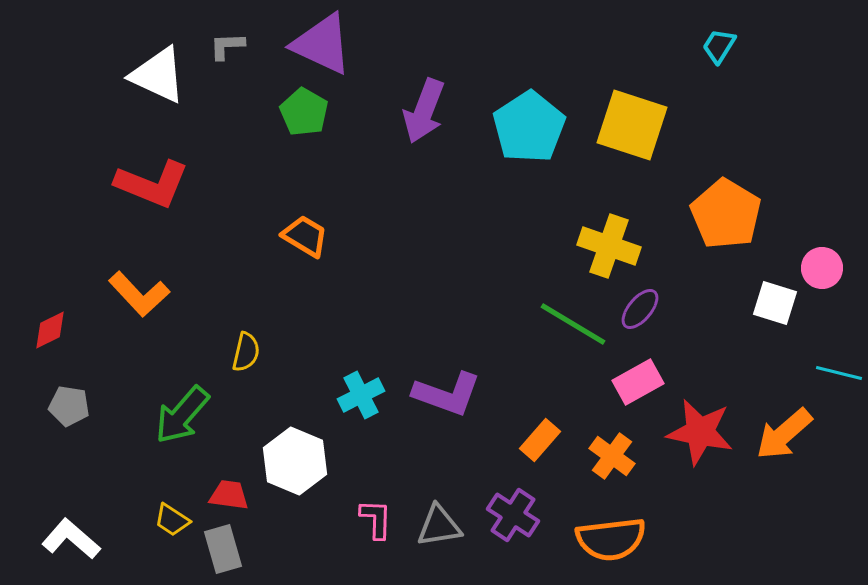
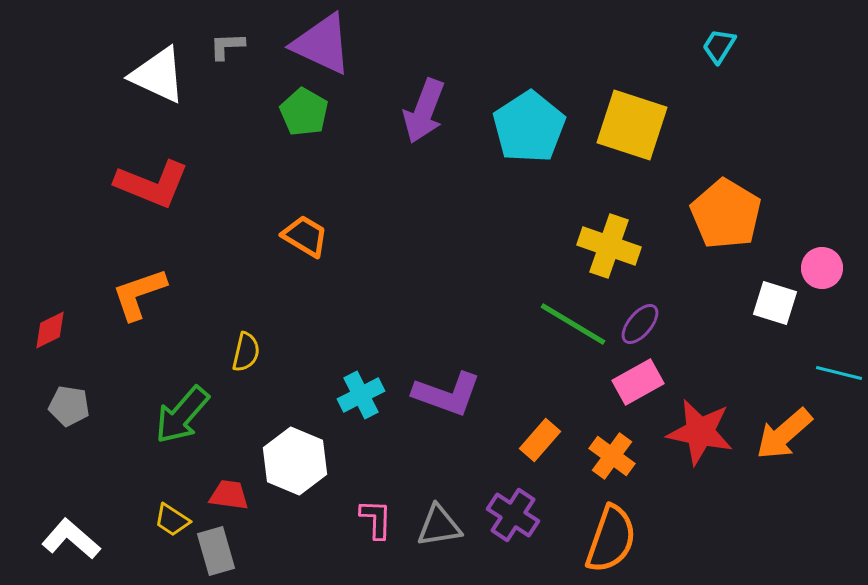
orange L-shape: rotated 114 degrees clockwise
purple ellipse: moved 15 px down
orange semicircle: rotated 64 degrees counterclockwise
gray rectangle: moved 7 px left, 2 px down
